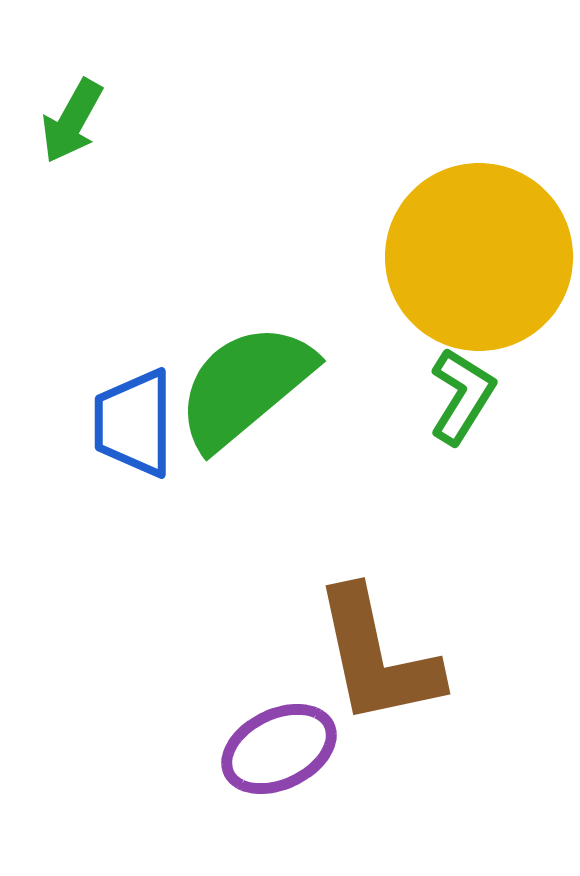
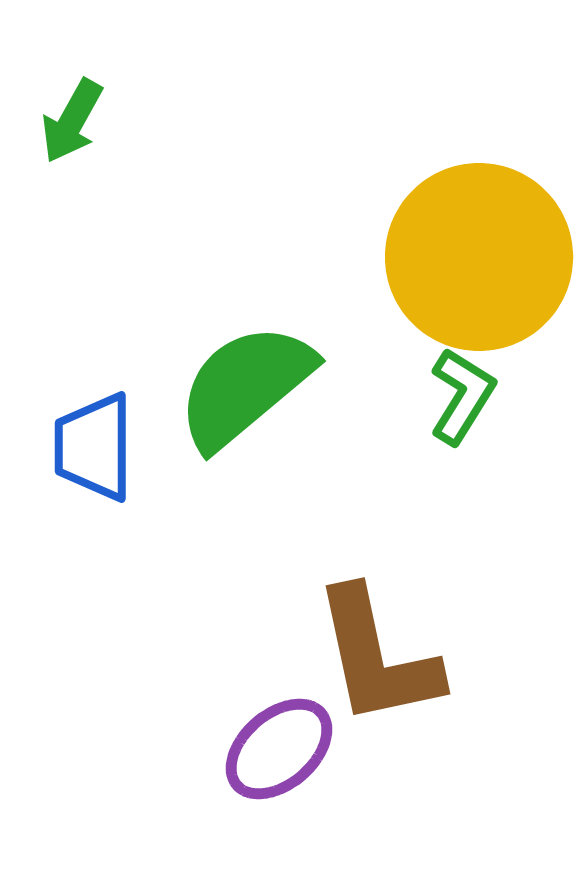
blue trapezoid: moved 40 px left, 24 px down
purple ellipse: rotated 15 degrees counterclockwise
